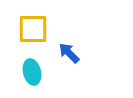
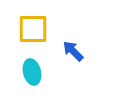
blue arrow: moved 4 px right, 2 px up
